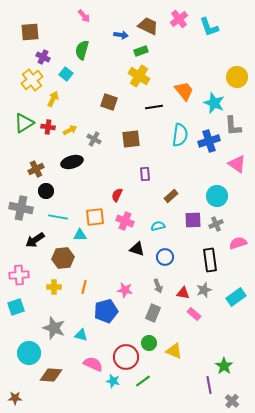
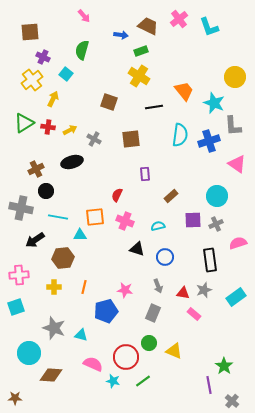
yellow circle at (237, 77): moved 2 px left
